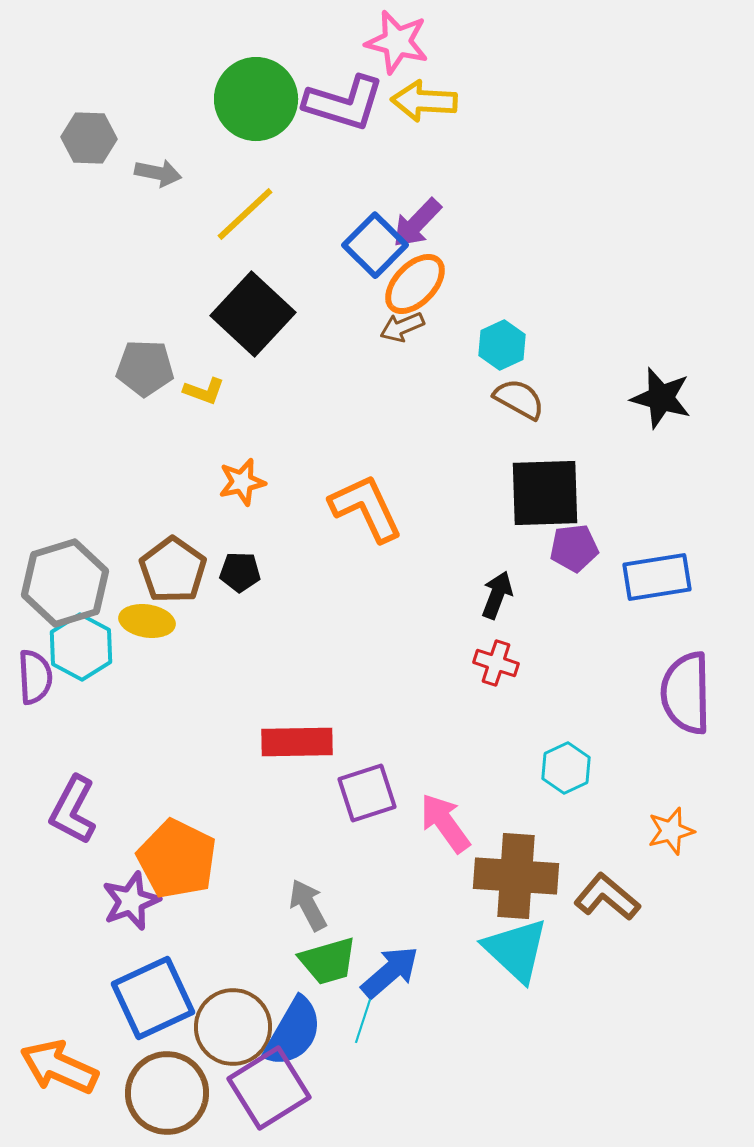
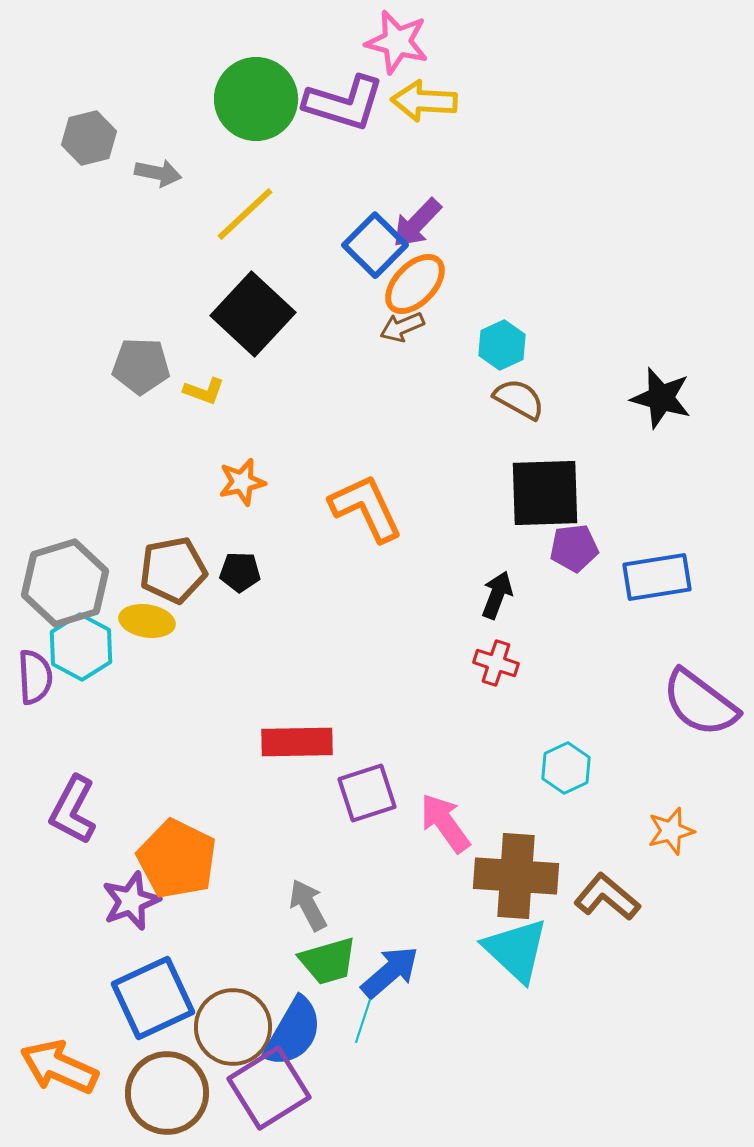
gray hexagon at (89, 138): rotated 16 degrees counterclockwise
gray pentagon at (145, 368): moved 4 px left, 2 px up
brown pentagon at (173, 570): rotated 26 degrees clockwise
purple semicircle at (686, 693): moved 14 px right, 10 px down; rotated 52 degrees counterclockwise
